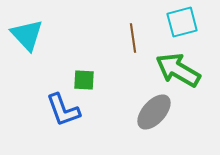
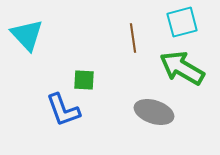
green arrow: moved 4 px right, 2 px up
gray ellipse: rotated 66 degrees clockwise
